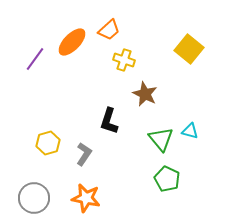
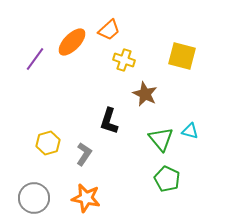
yellow square: moved 7 px left, 7 px down; rotated 24 degrees counterclockwise
